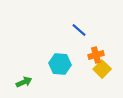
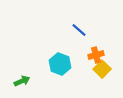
cyan hexagon: rotated 15 degrees clockwise
green arrow: moved 2 px left, 1 px up
